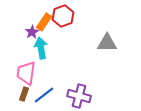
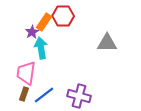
red hexagon: rotated 20 degrees clockwise
